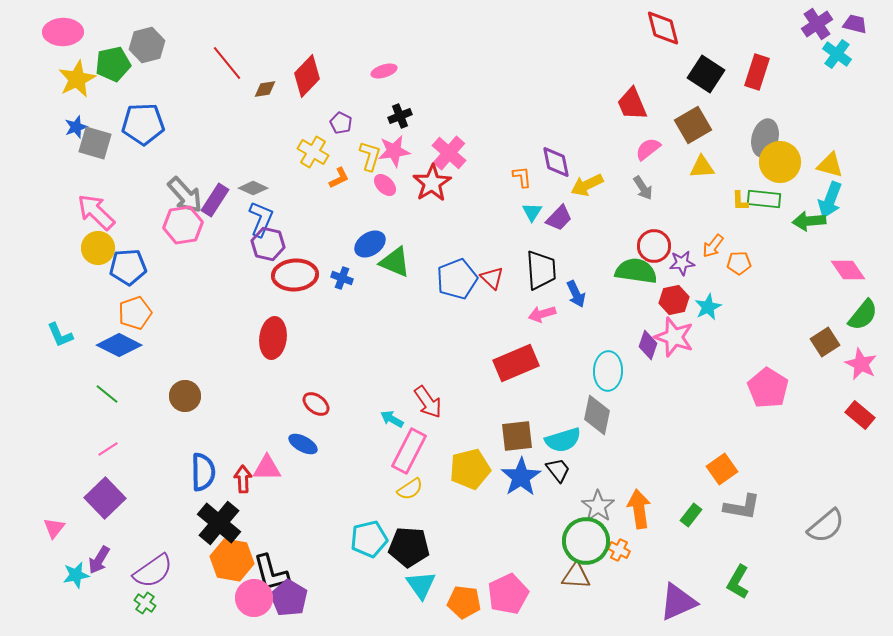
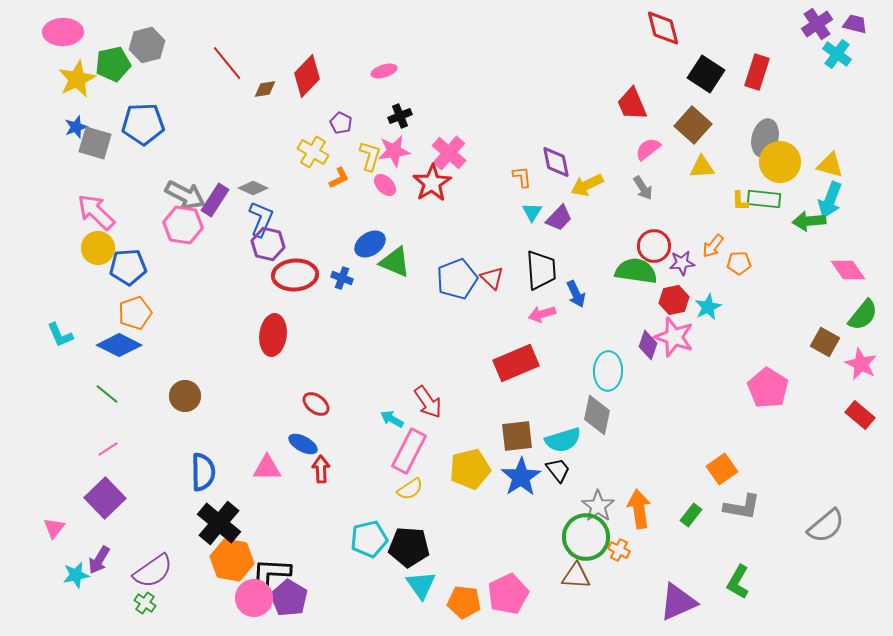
brown square at (693, 125): rotated 18 degrees counterclockwise
gray arrow at (185, 195): rotated 21 degrees counterclockwise
pink hexagon at (183, 225): rotated 18 degrees clockwise
red ellipse at (273, 338): moved 3 px up
brown square at (825, 342): rotated 28 degrees counterclockwise
red arrow at (243, 479): moved 78 px right, 10 px up
green circle at (586, 541): moved 4 px up
black L-shape at (271, 573): rotated 108 degrees clockwise
